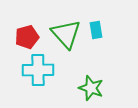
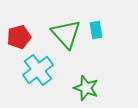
red pentagon: moved 8 px left
cyan cross: rotated 36 degrees counterclockwise
green star: moved 5 px left
